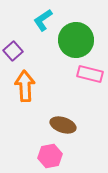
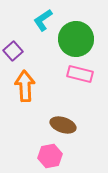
green circle: moved 1 px up
pink rectangle: moved 10 px left
